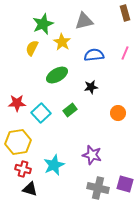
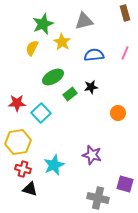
green ellipse: moved 4 px left, 2 px down
green rectangle: moved 16 px up
gray cross: moved 10 px down
